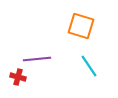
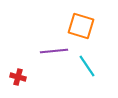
purple line: moved 17 px right, 8 px up
cyan line: moved 2 px left
